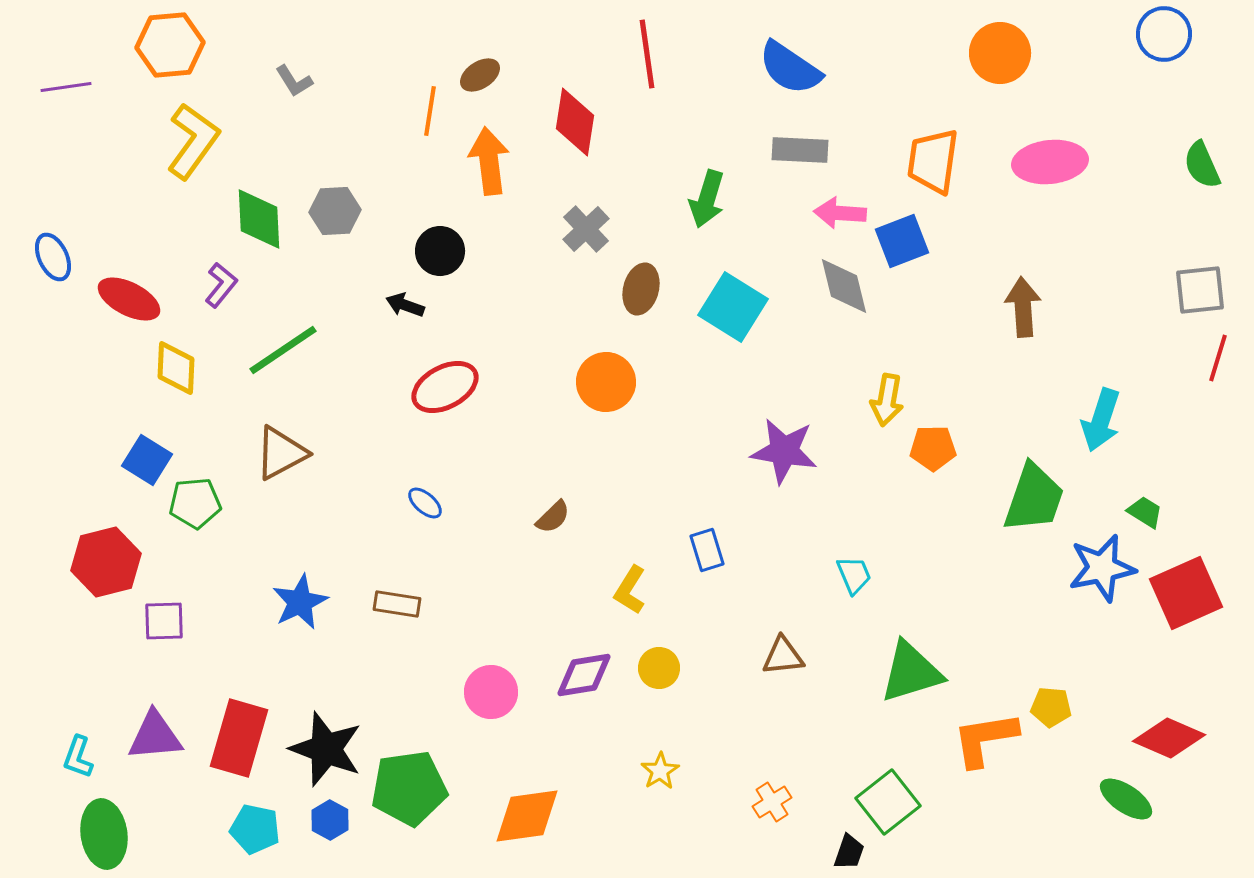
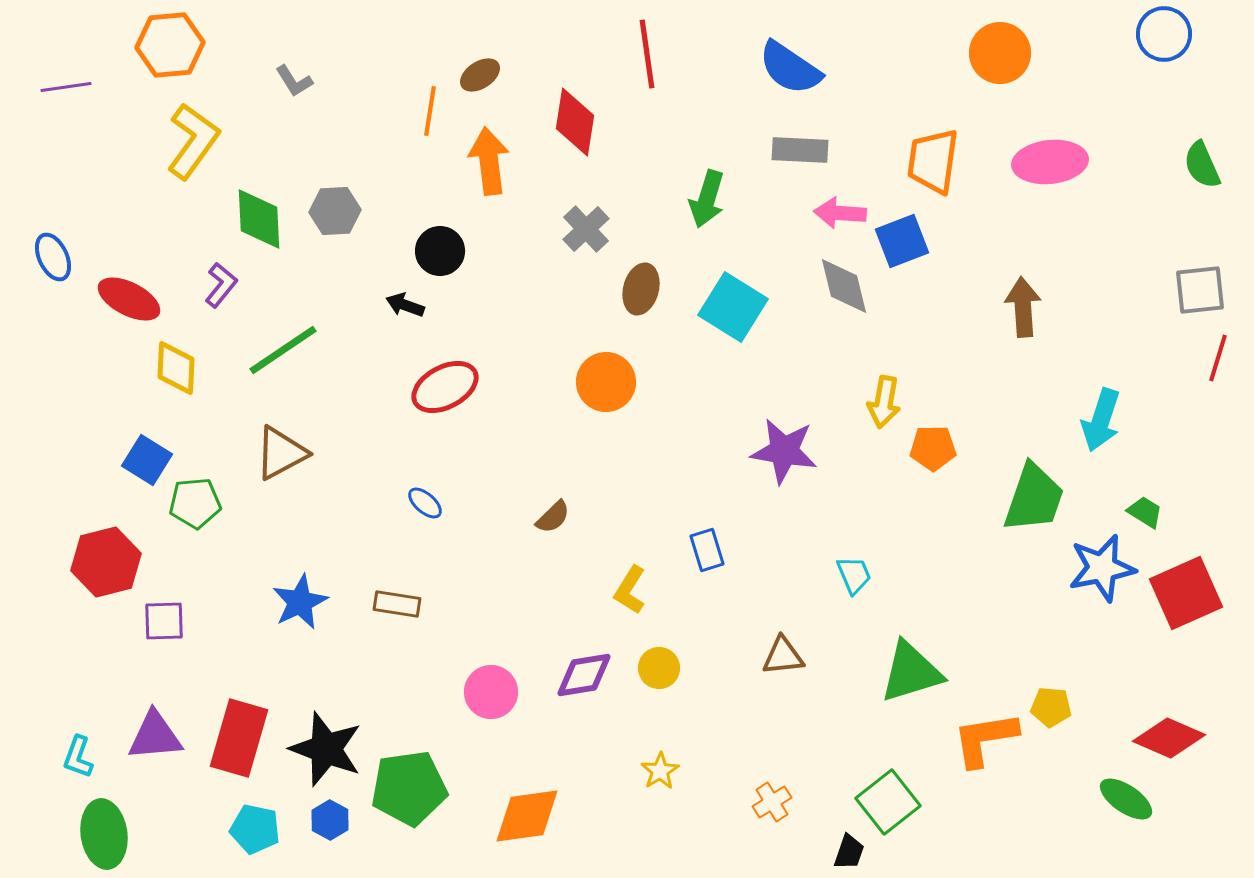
yellow arrow at (887, 400): moved 3 px left, 2 px down
